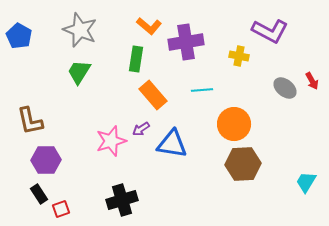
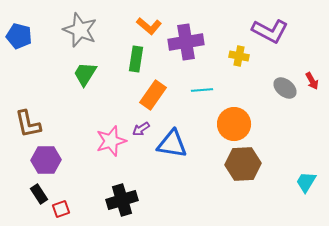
blue pentagon: rotated 15 degrees counterclockwise
green trapezoid: moved 6 px right, 2 px down
orange rectangle: rotated 76 degrees clockwise
brown L-shape: moved 2 px left, 3 px down
